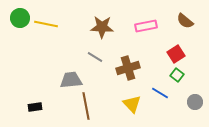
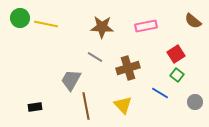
brown semicircle: moved 8 px right
gray trapezoid: rotated 55 degrees counterclockwise
yellow triangle: moved 9 px left, 1 px down
